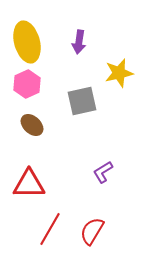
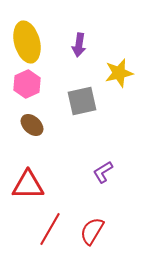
purple arrow: moved 3 px down
red triangle: moved 1 px left, 1 px down
